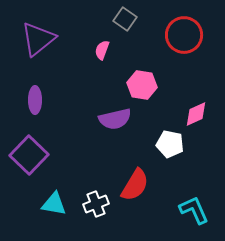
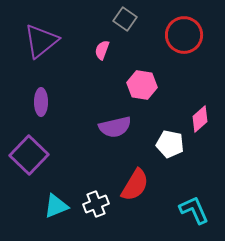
purple triangle: moved 3 px right, 2 px down
purple ellipse: moved 6 px right, 2 px down
pink diamond: moved 4 px right, 5 px down; rotated 16 degrees counterclockwise
purple semicircle: moved 8 px down
cyan triangle: moved 2 px right, 2 px down; rotated 32 degrees counterclockwise
